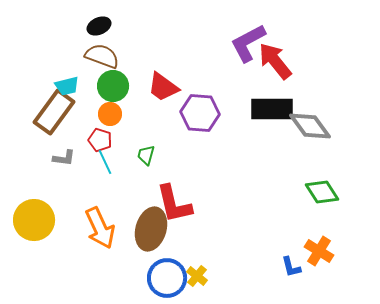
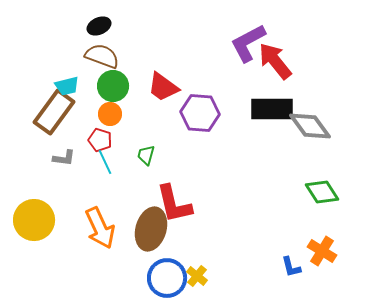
orange cross: moved 3 px right
